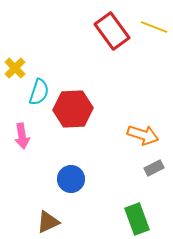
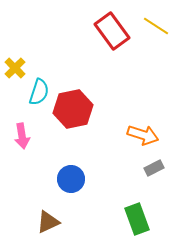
yellow line: moved 2 px right, 1 px up; rotated 12 degrees clockwise
red hexagon: rotated 9 degrees counterclockwise
